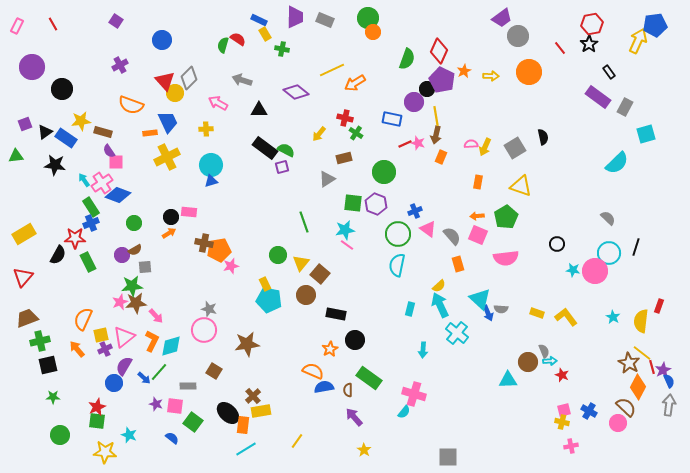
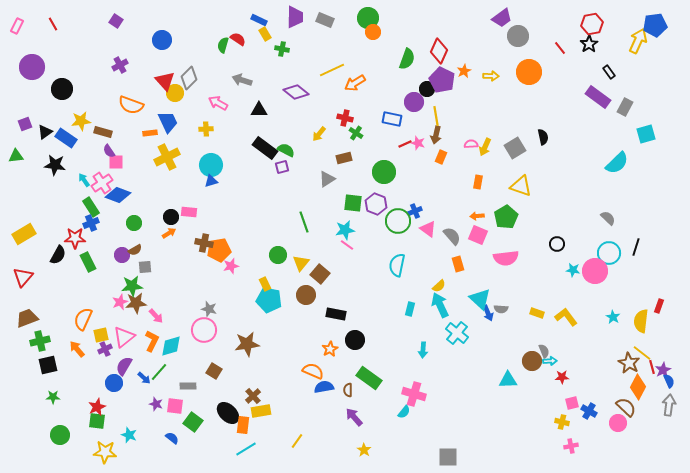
green circle at (398, 234): moved 13 px up
brown circle at (528, 362): moved 4 px right, 1 px up
red star at (562, 375): moved 2 px down; rotated 24 degrees counterclockwise
pink square at (564, 410): moved 8 px right, 7 px up
